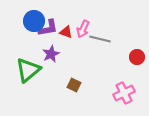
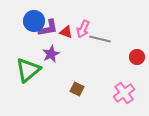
brown square: moved 3 px right, 4 px down
pink cross: rotated 10 degrees counterclockwise
